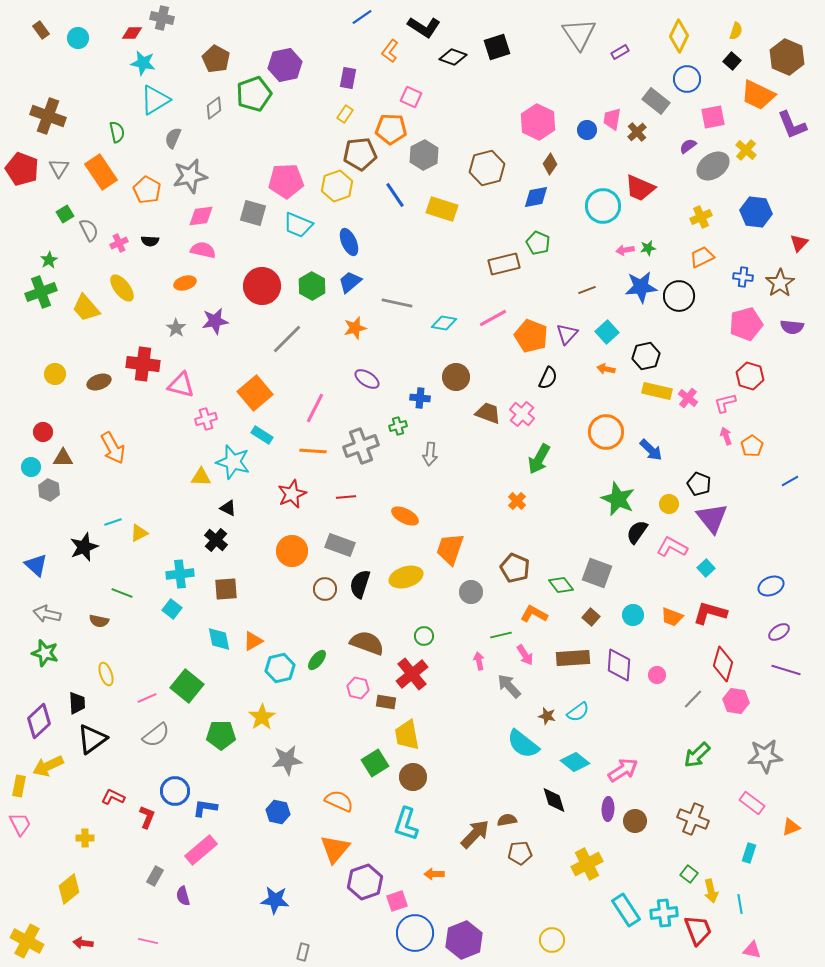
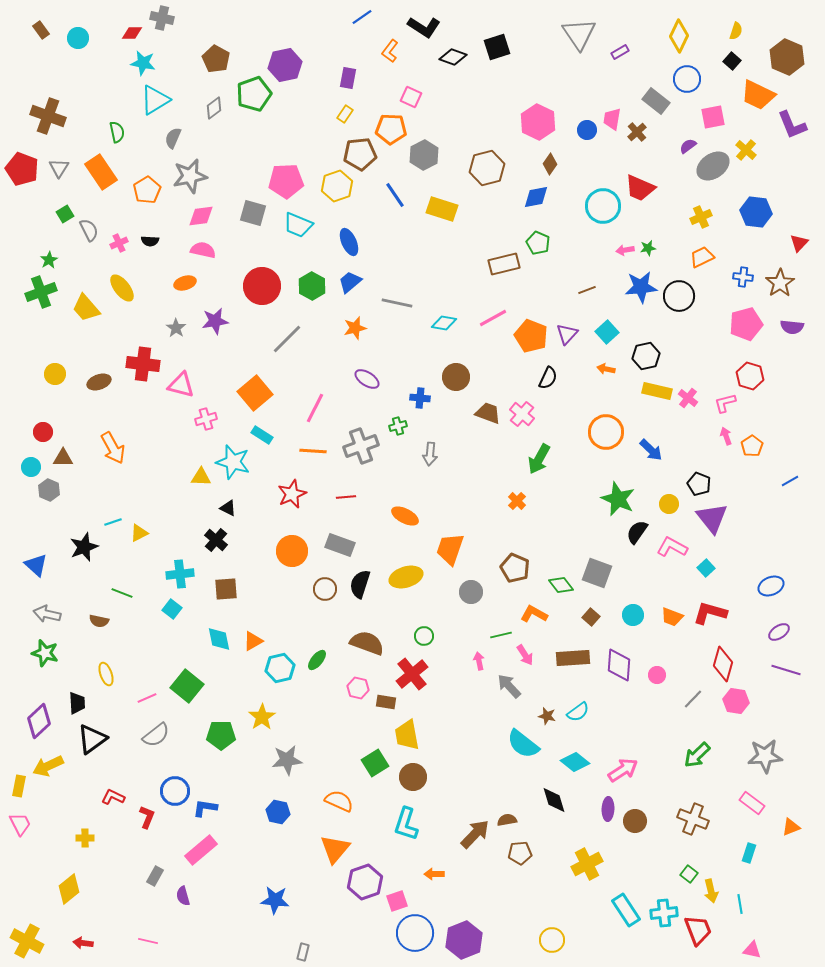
orange pentagon at (147, 190): rotated 12 degrees clockwise
